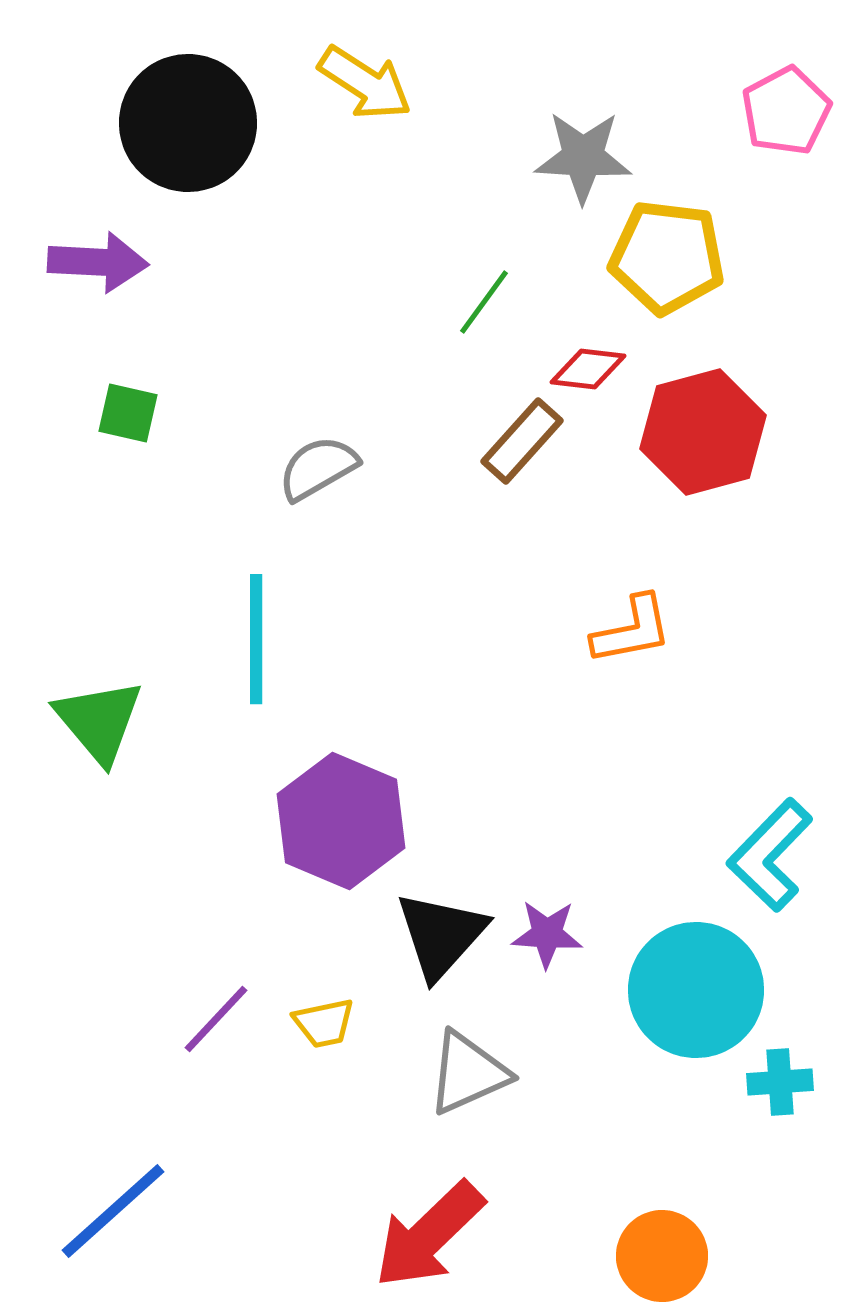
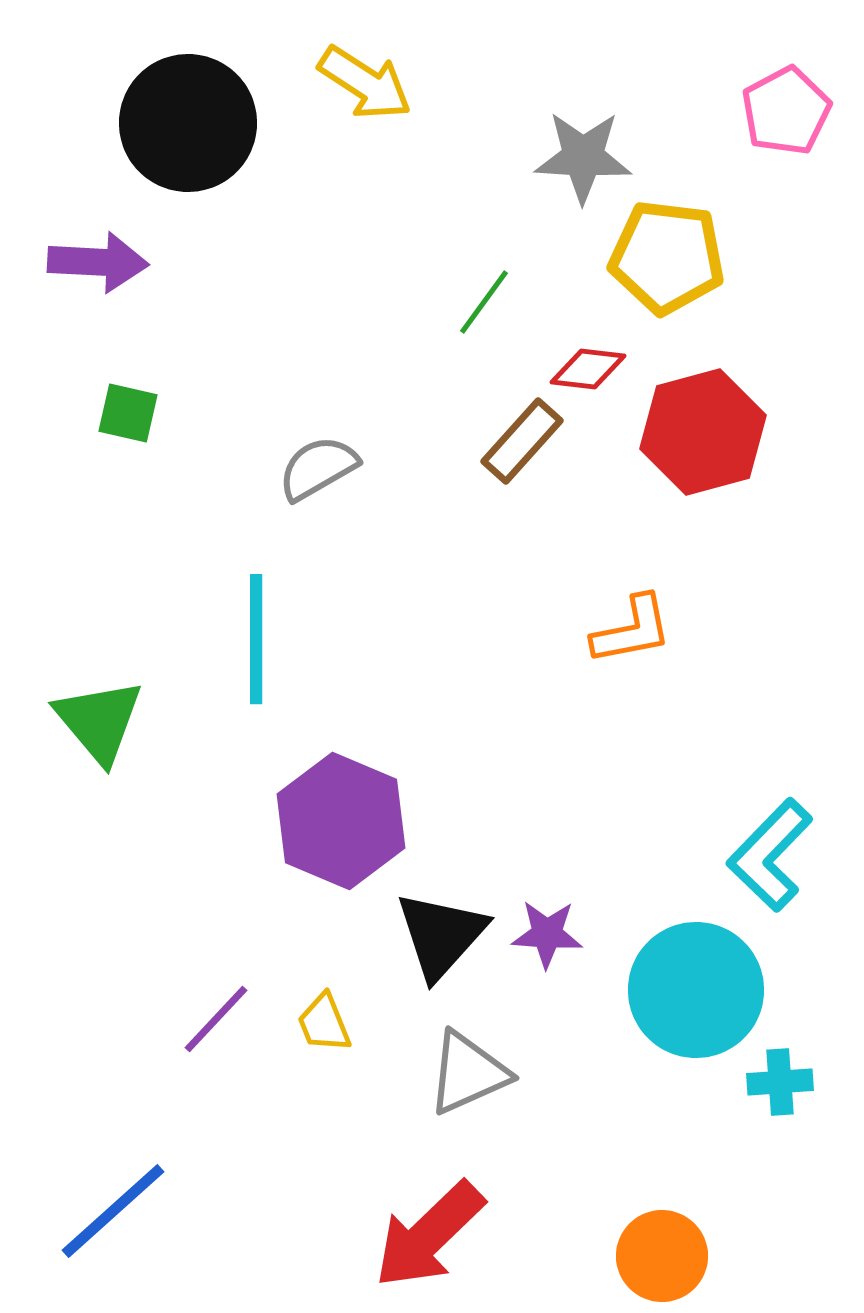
yellow trapezoid: rotated 80 degrees clockwise
